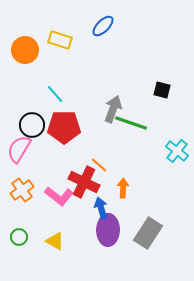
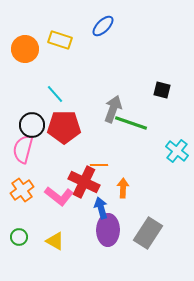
orange circle: moved 1 px up
pink semicircle: moved 4 px right; rotated 16 degrees counterclockwise
orange line: rotated 42 degrees counterclockwise
